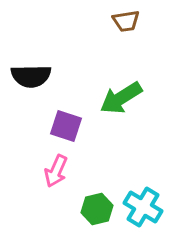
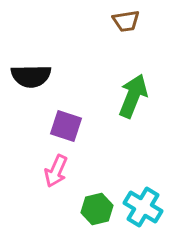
green arrow: moved 12 px right, 2 px up; rotated 144 degrees clockwise
